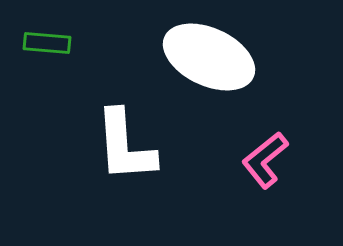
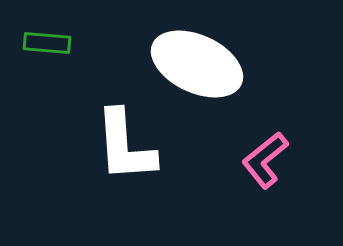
white ellipse: moved 12 px left, 7 px down
